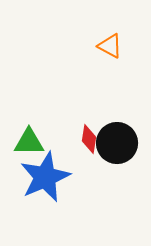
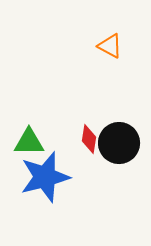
black circle: moved 2 px right
blue star: rotated 9 degrees clockwise
